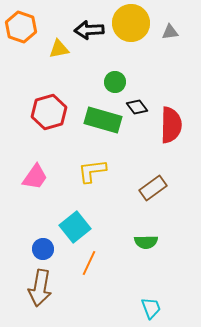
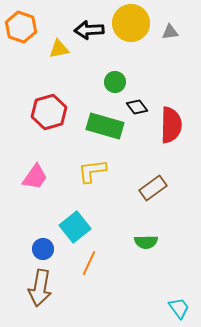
green rectangle: moved 2 px right, 6 px down
cyan trapezoid: moved 28 px right; rotated 15 degrees counterclockwise
